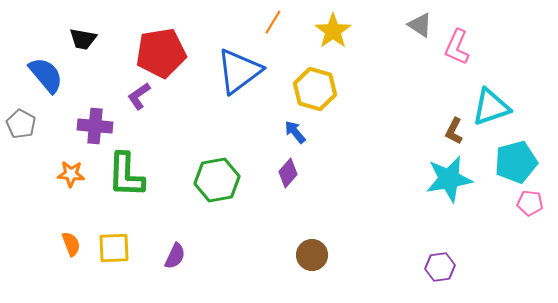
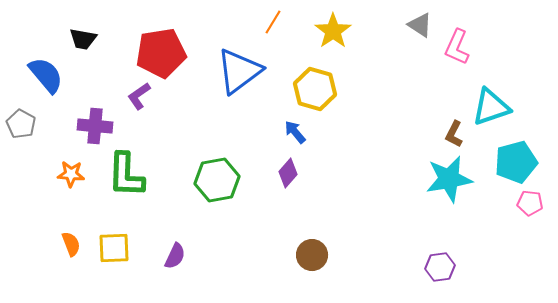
brown L-shape: moved 3 px down
